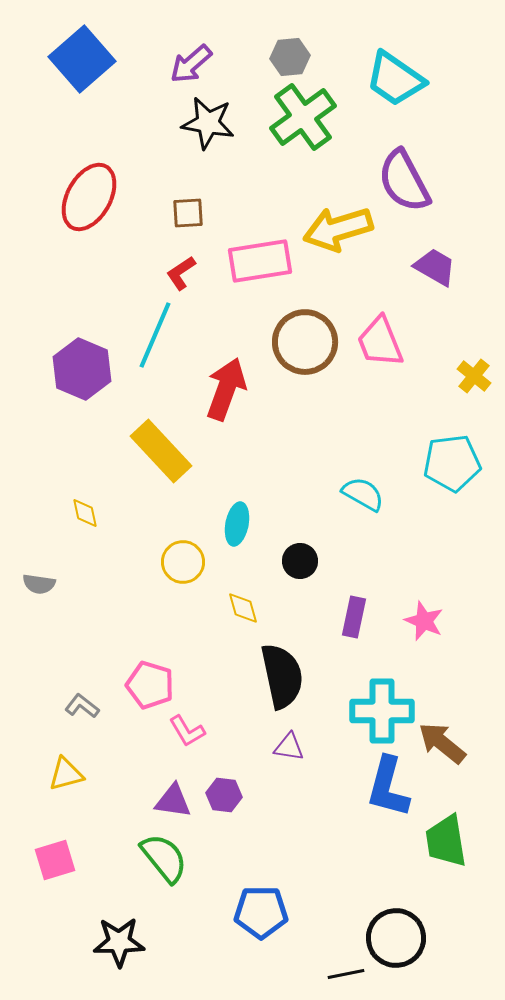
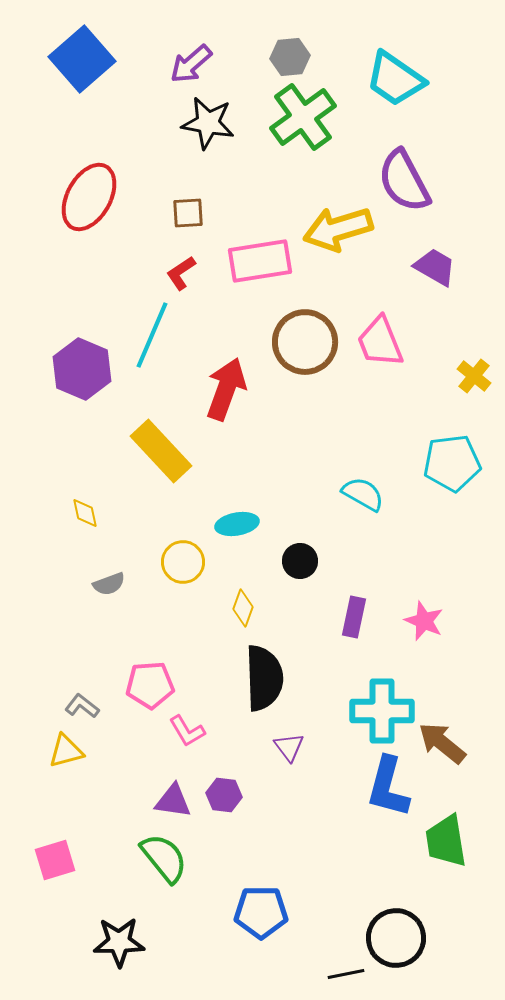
cyan line at (155, 335): moved 3 px left
cyan ellipse at (237, 524): rotated 69 degrees clockwise
gray semicircle at (39, 584): moved 70 px right; rotated 28 degrees counterclockwise
yellow diamond at (243, 608): rotated 36 degrees clockwise
black semicircle at (282, 676): moved 18 px left, 2 px down; rotated 10 degrees clockwise
pink pentagon at (150, 685): rotated 21 degrees counterclockwise
purple triangle at (289, 747): rotated 44 degrees clockwise
yellow triangle at (66, 774): moved 23 px up
